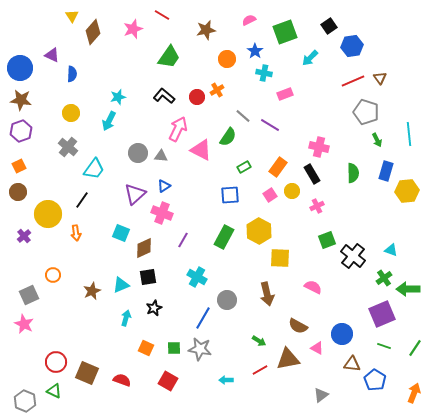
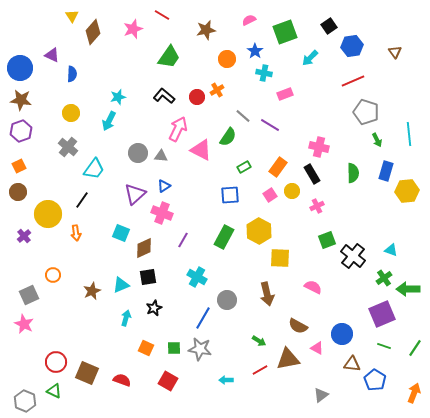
brown triangle at (380, 78): moved 15 px right, 26 px up
